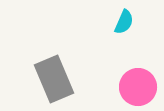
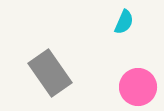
gray rectangle: moved 4 px left, 6 px up; rotated 12 degrees counterclockwise
